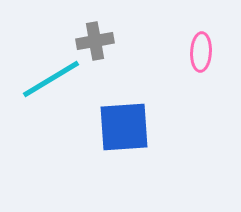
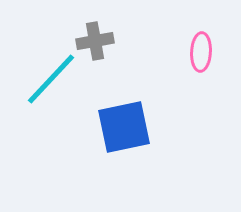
cyan line: rotated 16 degrees counterclockwise
blue square: rotated 8 degrees counterclockwise
